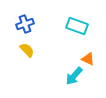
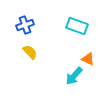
blue cross: moved 1 px down
yellow semicircle: moved 3 px right, 2 px down
